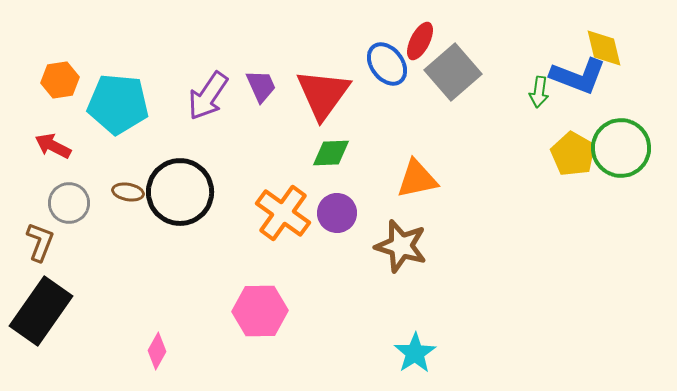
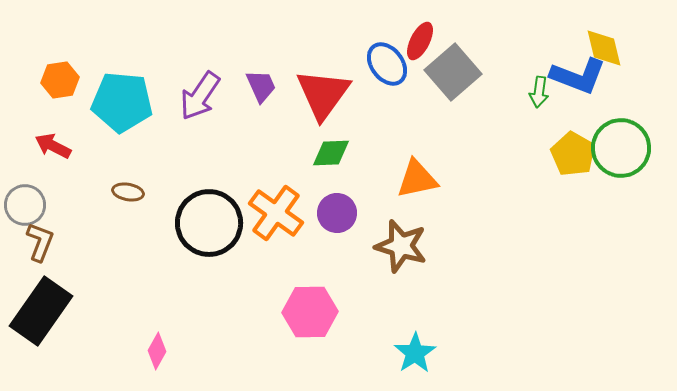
purple arrow: moved 8 px left
cyan pentagon: moved 4 px right, 2 px up
black circle: moved 29 px right, 31 px down
gray circle: moved 44 px left, 2 px down
orange cross: moved 7 px left
pink hexagon: moved 50 px right, 1 px down
